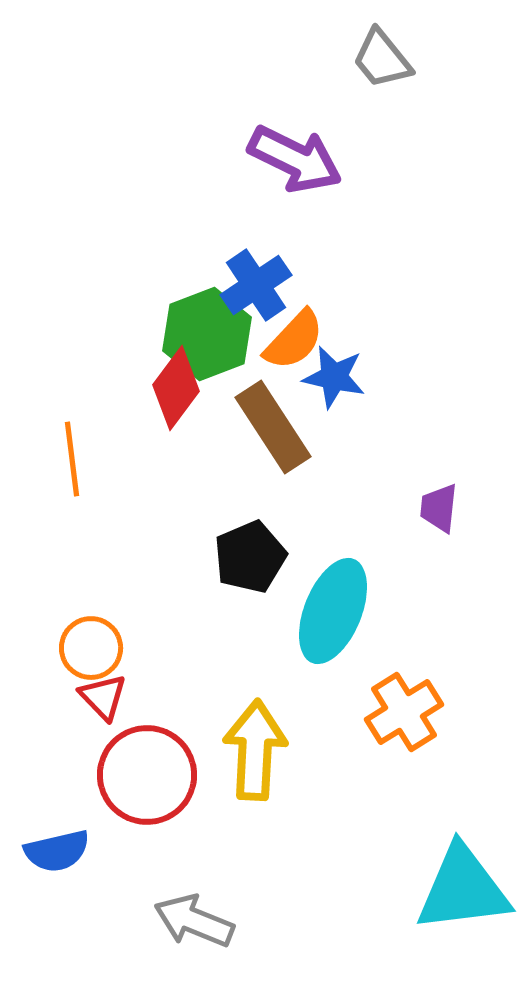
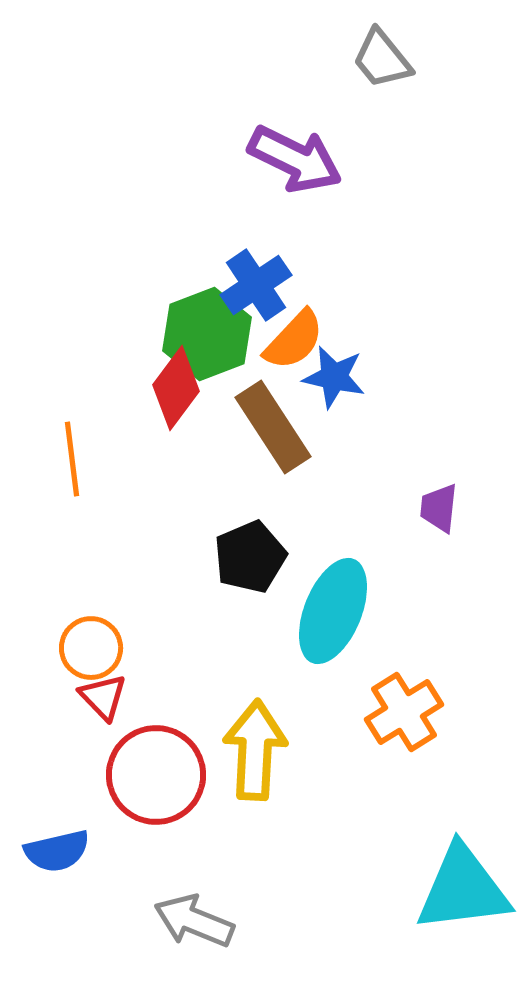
red circle: moved 9 px right
